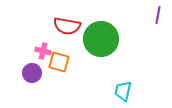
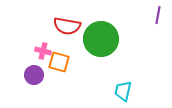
purple circle: moved 2 px right, 2 px down
